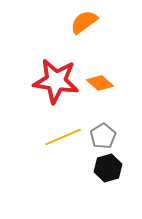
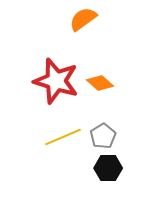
orange semicircle: moved 1 px left, 3 px up
red star: rotated 9 degrees clockwise
black hexagon: rotated 16 degrees clockwise
